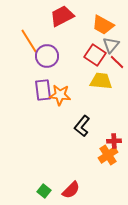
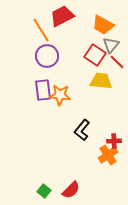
orange line: moved 12 px right, 11 px up
black L-shape: moved 4 px down
